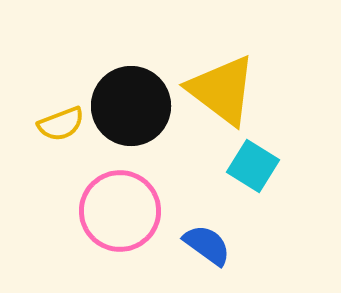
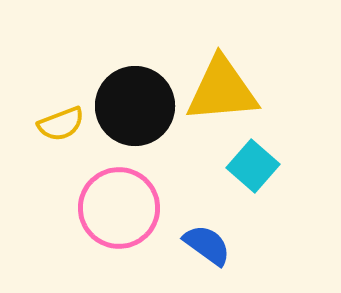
yellow triangle: rotated 42 degrees counterclockwise
black circle: moved 4 px right
cyan square: rotated 9 degrees clockwise
pink circle: moved 1 px left, 3 px up
